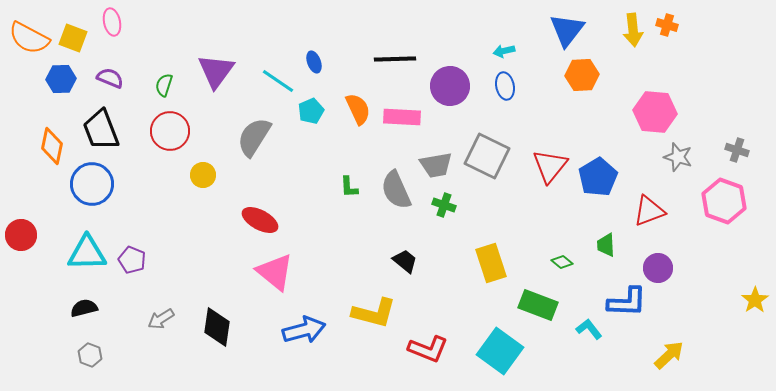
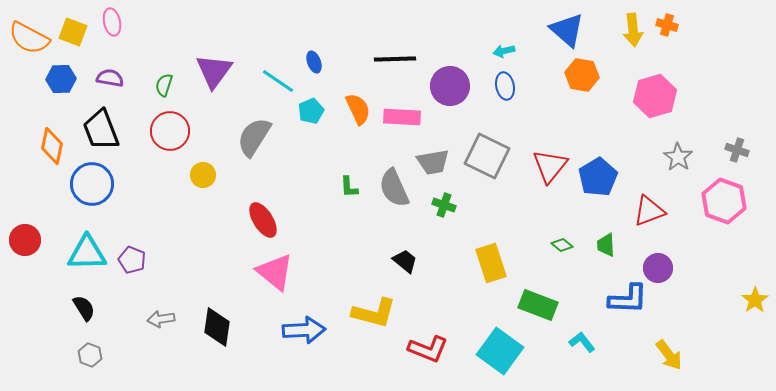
blue triangle at (567, 30): rotated 27 degrees counterclockwise
yellow square at (73, 38): moved 6 px up
purple triangle at (216, 71): moved 2 px left
orange hexagon at (582, 75): rotated 12 degrees clockwise
purple semicircle at (110, 78): rotated 12 degrees counterclockwise
pink hexagon at (655, 112): moved 16 px up; rotated 21 degrees counterclockwise
gray star at (678, 157): rotated 16 degrees clockwise
gray trapezoid at (436, 165): moved 3 px left, 3 px up
gray semicircle at (396, 190): moved 2 px left, 2 px up
red ellipse at (260, 220): moved 3 px right; rotated 30 degrees clockwise
red circle at (21, 235): moved 4 px right, 5 px down
green diamond at (562, 262): moved 17 px up
blue L-shape at (627, 302): moved 1 px right, 3 px up
black semicircle at (84, 308): rotated 72 degrees clockwise
gray arrow at (161, 319): rotated 24 degrees clockwise
cyan L-shape at (589, 329): moved 7 px left, 13 px down
blue arrow at (304, 330): rotated 12 degrees clockwise
yellow arrow at (669, 355): rotated 96 degrees clockwise
